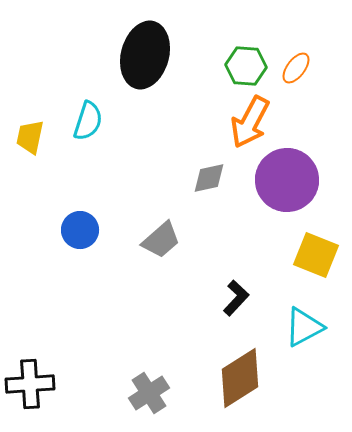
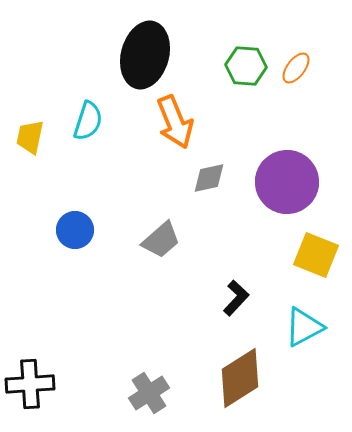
orange arrow: moved 75 px left; rotated 50 degrees counterclockwise
purple circle: moved 2 px down
blue circle: moved 5 px left
